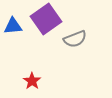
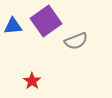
purple square: moved 2 px down
gray semicircle: moved 1 px right, 2 px down
